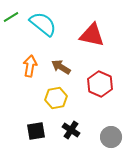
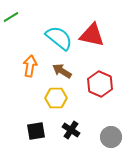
cyan semicircle: moved 16 px right, 14 px down
brown arrow: moved 1 px right, 4 px down
yellow hexagon: rotated 10 degrees clockwise
